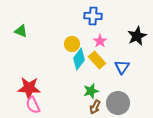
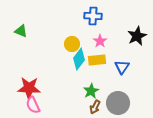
yellow rectangle: rotated 54 degrees counterclockwise
green star: rotated 14 degrees counterclockwise
